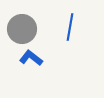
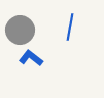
gray circle: moved 2 px left, 1 px down
